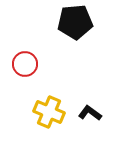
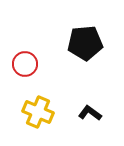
black pentagon: moved 10 px right, 21 px down
yellow cross: moved 11 px left
